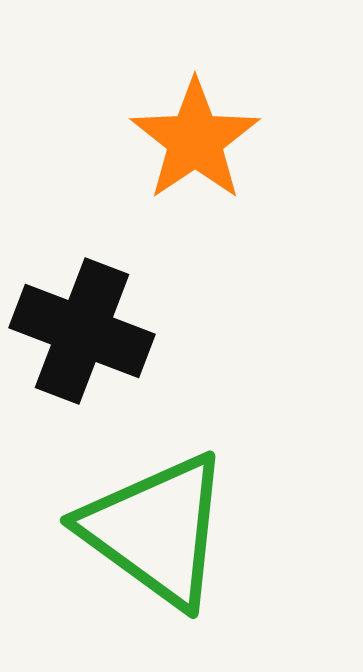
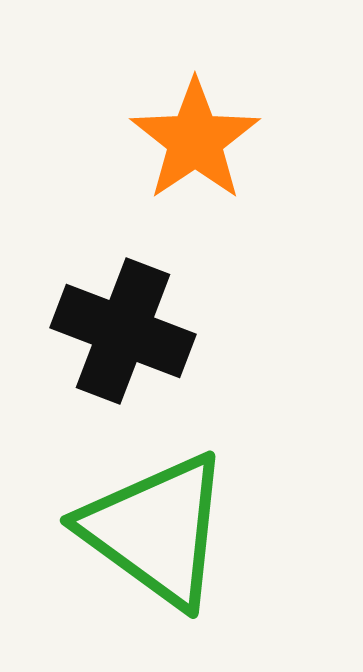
black cross: moved 41 px right
